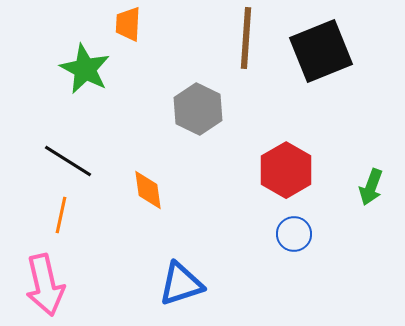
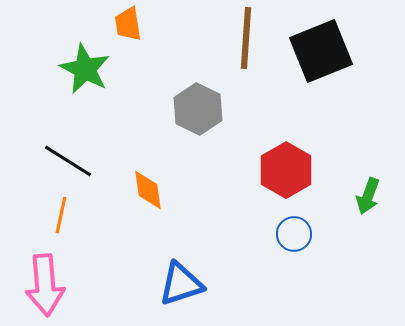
orange trapezoid: rotated 12 degrees counterclockwise
green arrow: moved 3 px left, 9 px down
pink arrow: rotated 8 degrees clockwise
